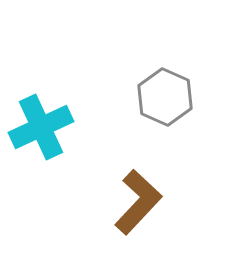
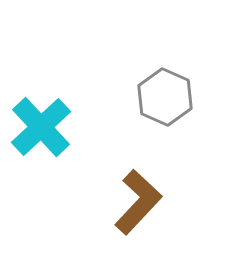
cyan cross: rotated 18 degrees counterclockwise
